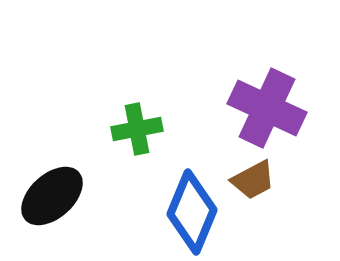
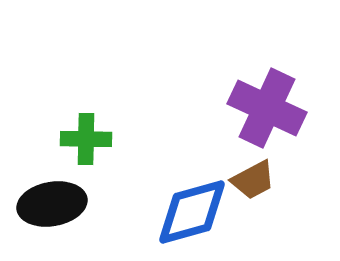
green cross: moved 51 px left, 10 px down; rotated 12 degrees clockwise
black ellipse: moved 8 px down; rotated 32 degrees clockwise
blue diamond: rotated 52 degrees clockwise
